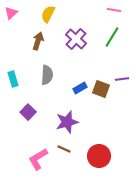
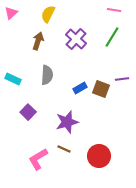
cyan rectangle: rotated 49 degrees counterclockwise
